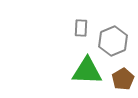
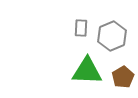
gray hexagon: moved 1 px left, 5 px up
brown pentagon: moved 2 px up
